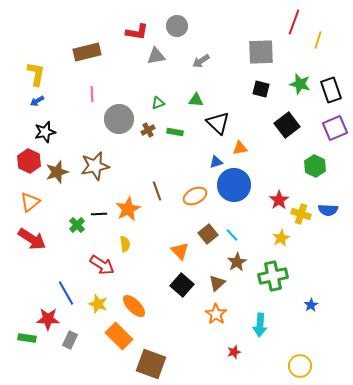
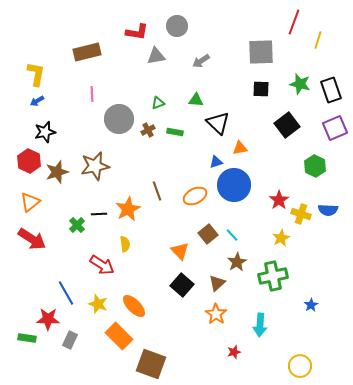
black square at (261, 89): rotated 12 degrees counterclockwise
